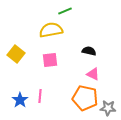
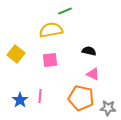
orange pentagon: moved 4 px left
